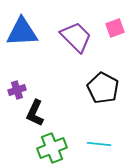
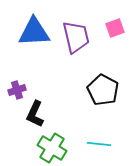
blue triangle: moved 12 px right
purple trapezoid: rotated 32 degrees clockwise
black pentagon: moved 2 px down
black L-shape: moved 1 px down
green cross: rotated 36 degrees counterclockwise
